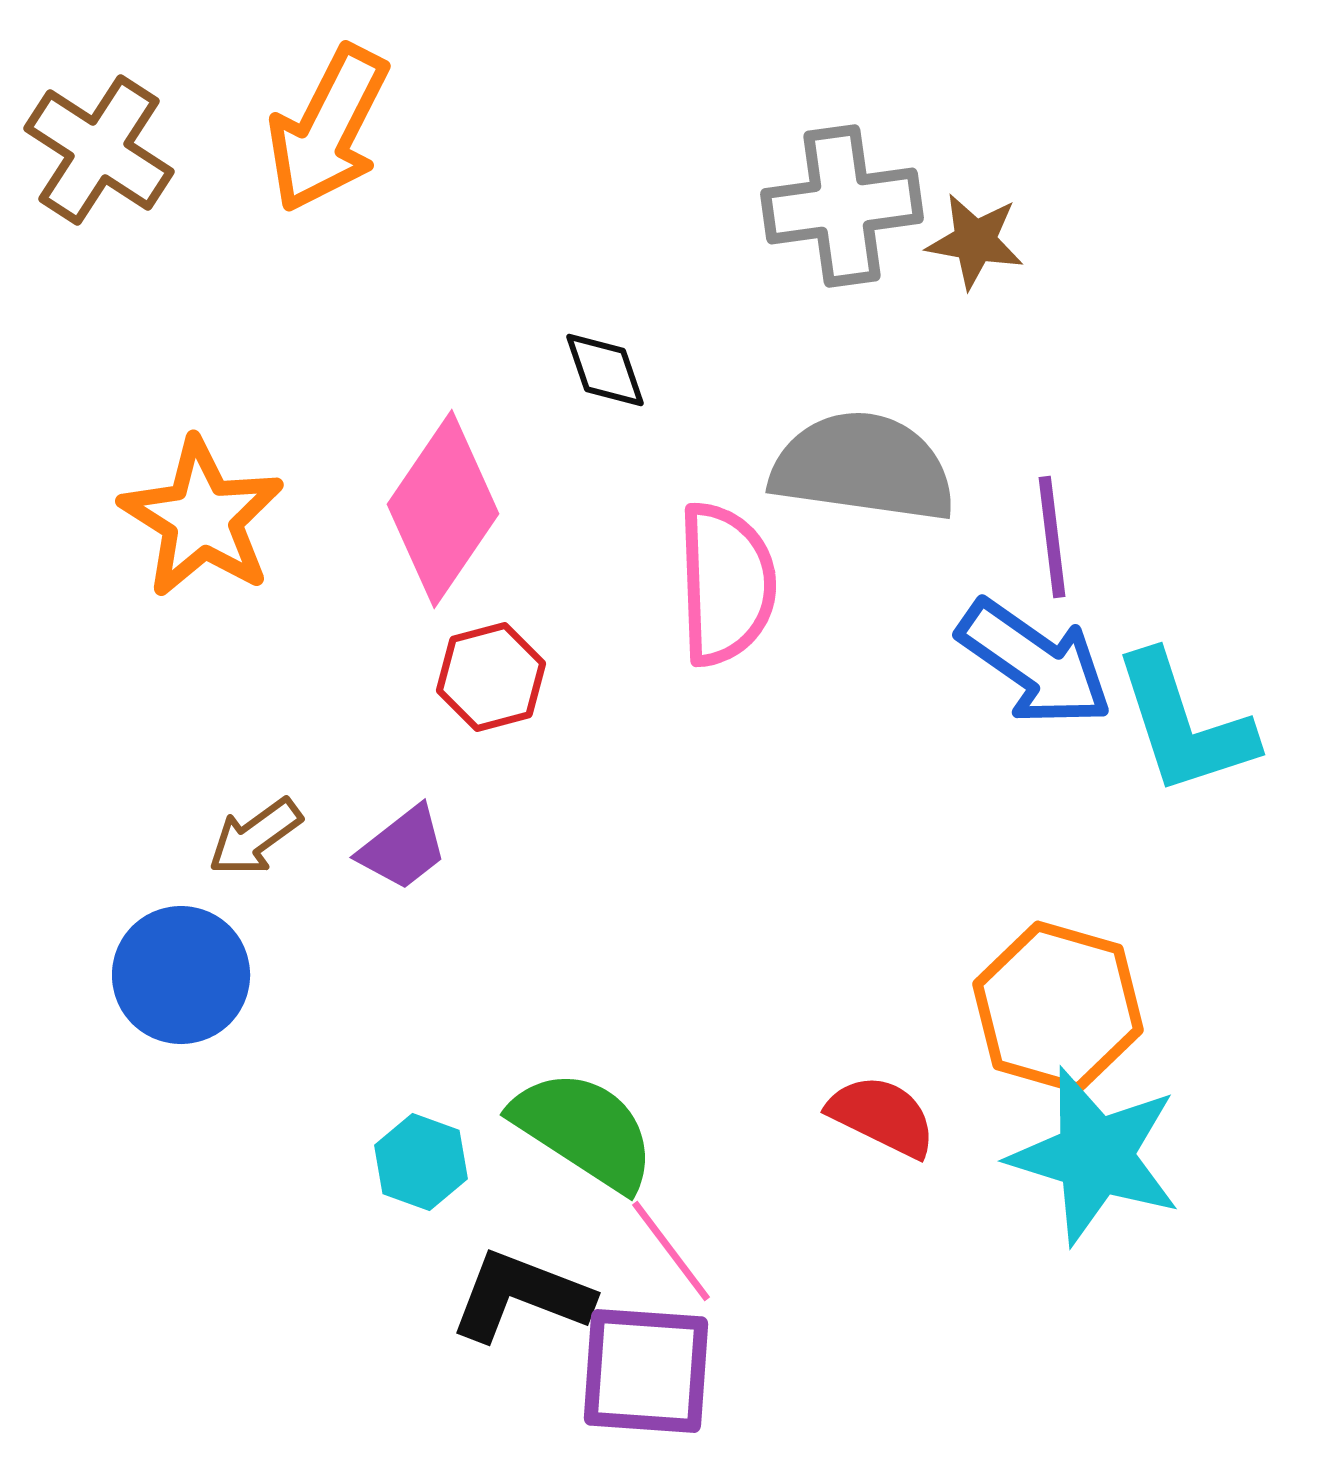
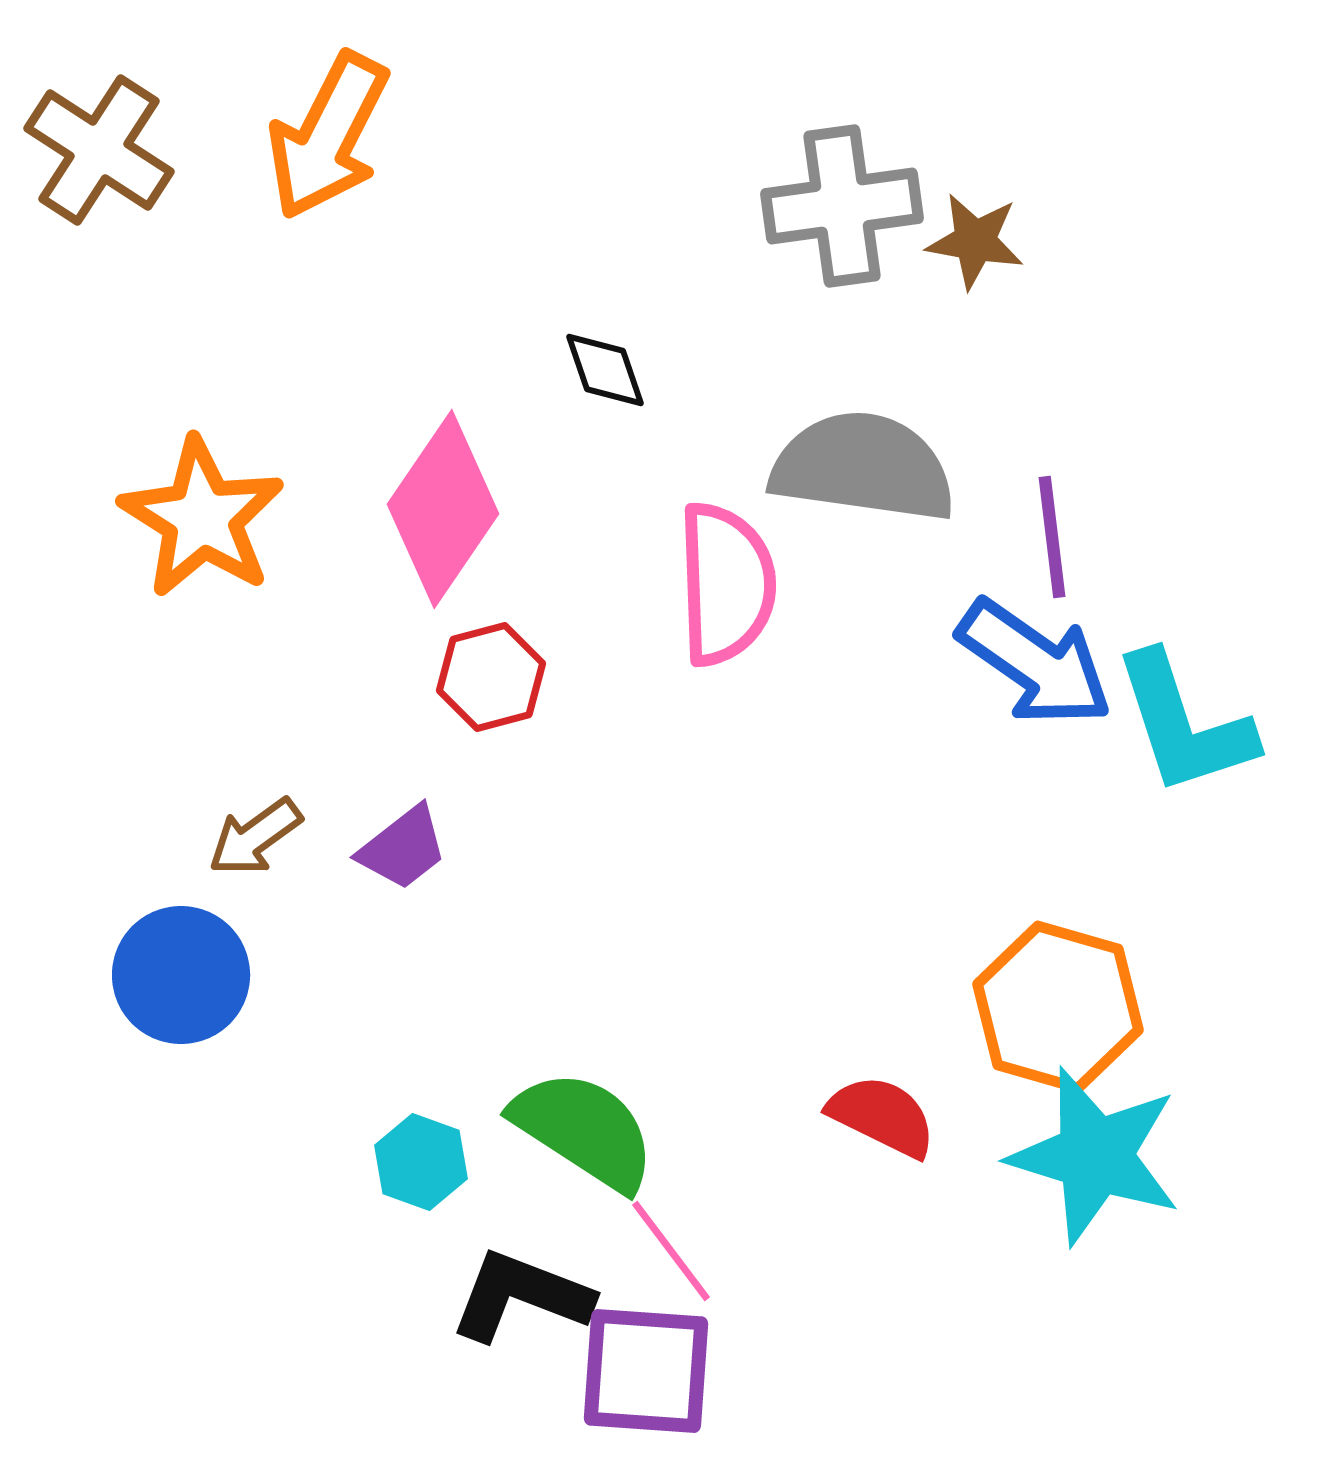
orange arrow: moved 7 px down
